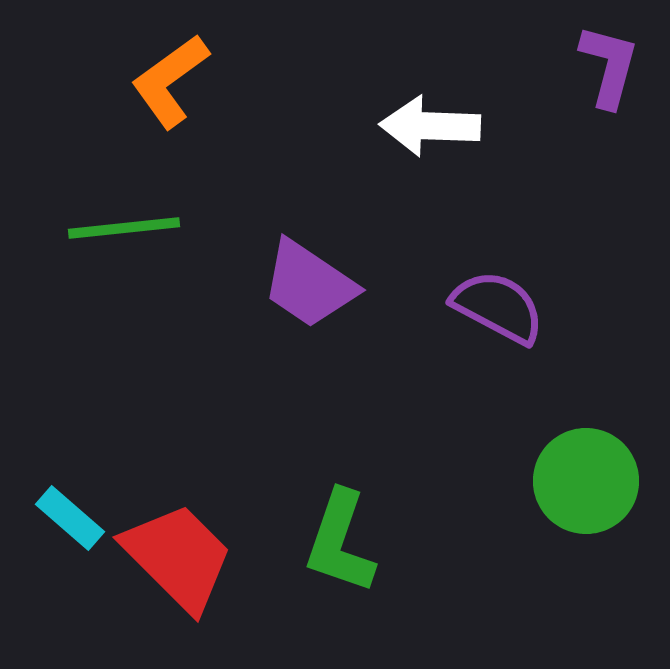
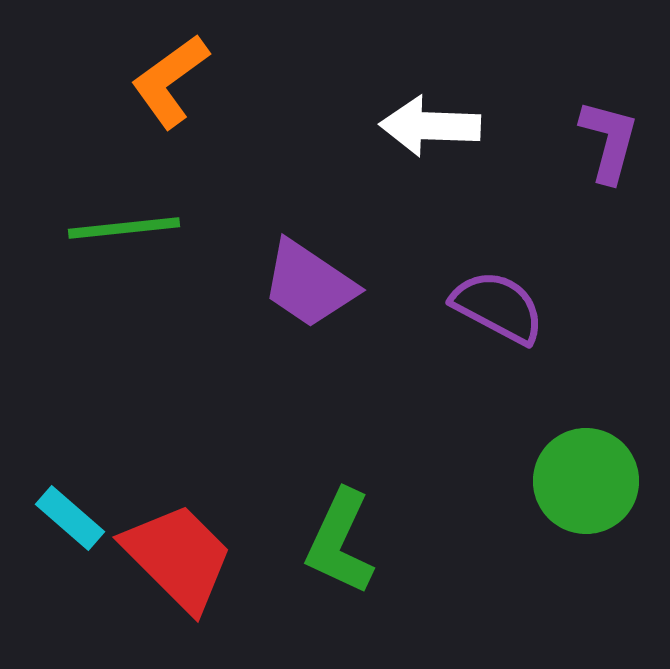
purple L-shape: moved 75 px down
green L-shape: rotated 6 degrees clockwise
